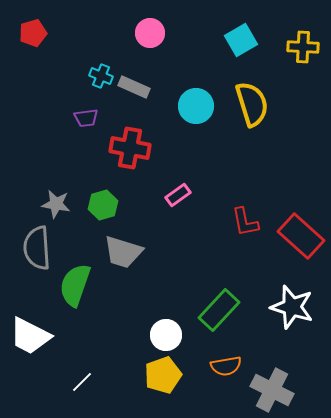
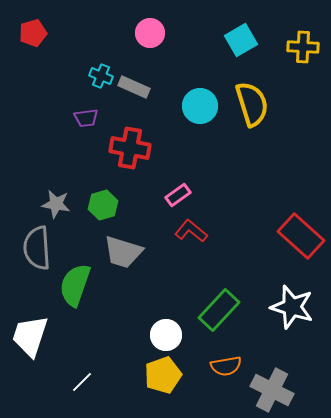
cyan circle: moved 4 px right
red L-shape: moved 54 px left, 9 px down; rotated 140 degrees clockwise
white trapezoid: rotated 81 degrees clockwise
